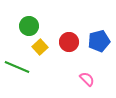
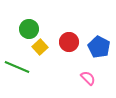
green circle: moved 3 px down
blue pentagon: moved 6 px down; rotated 30 degrees counterclockwise
pink semicircle: moved 1 px right, 1 px up
